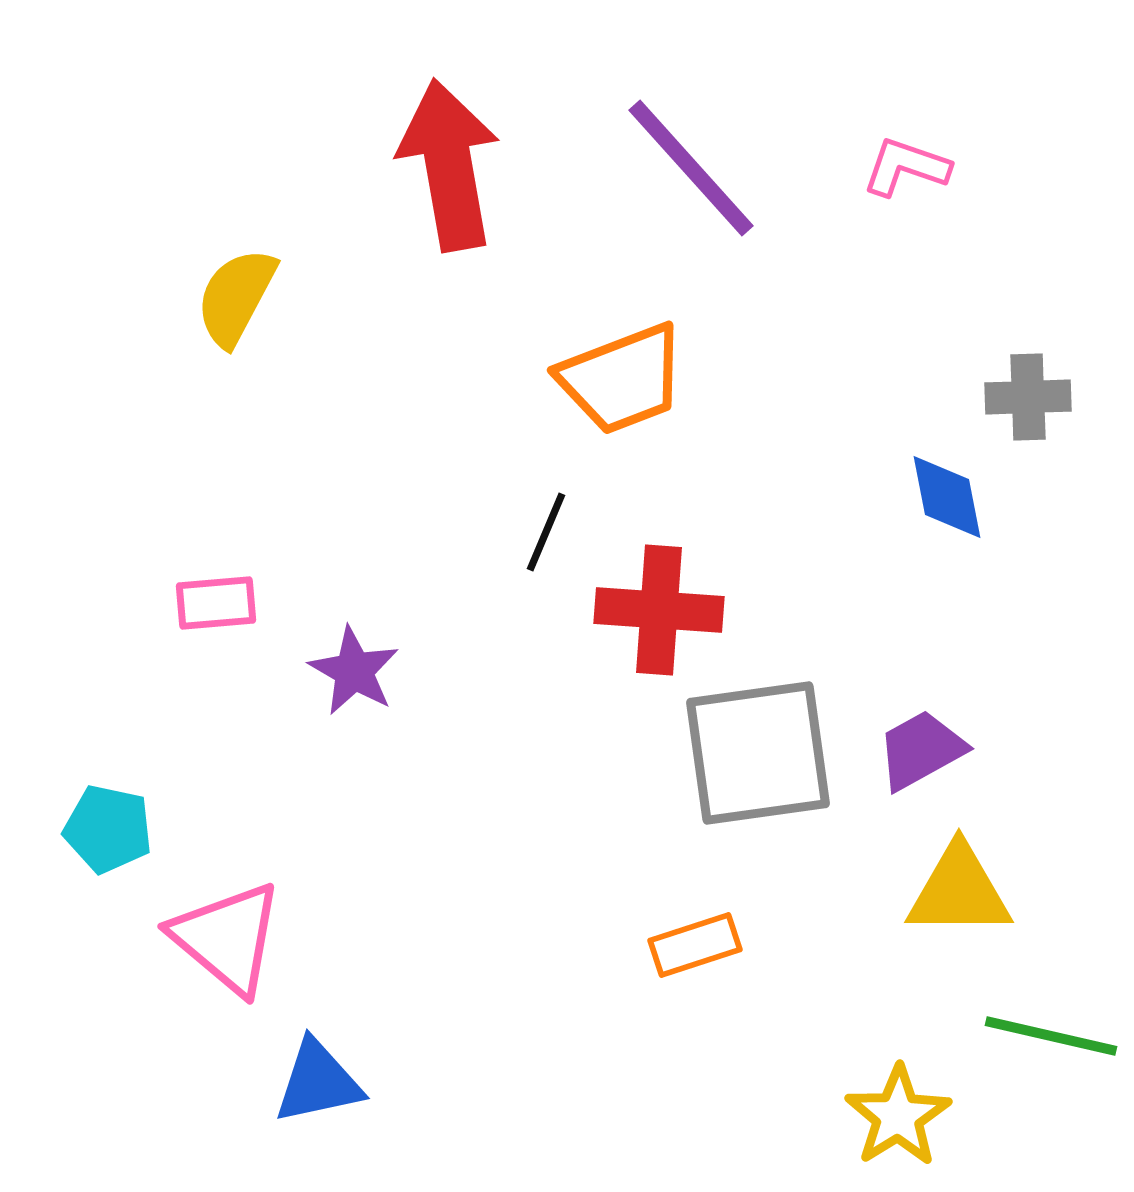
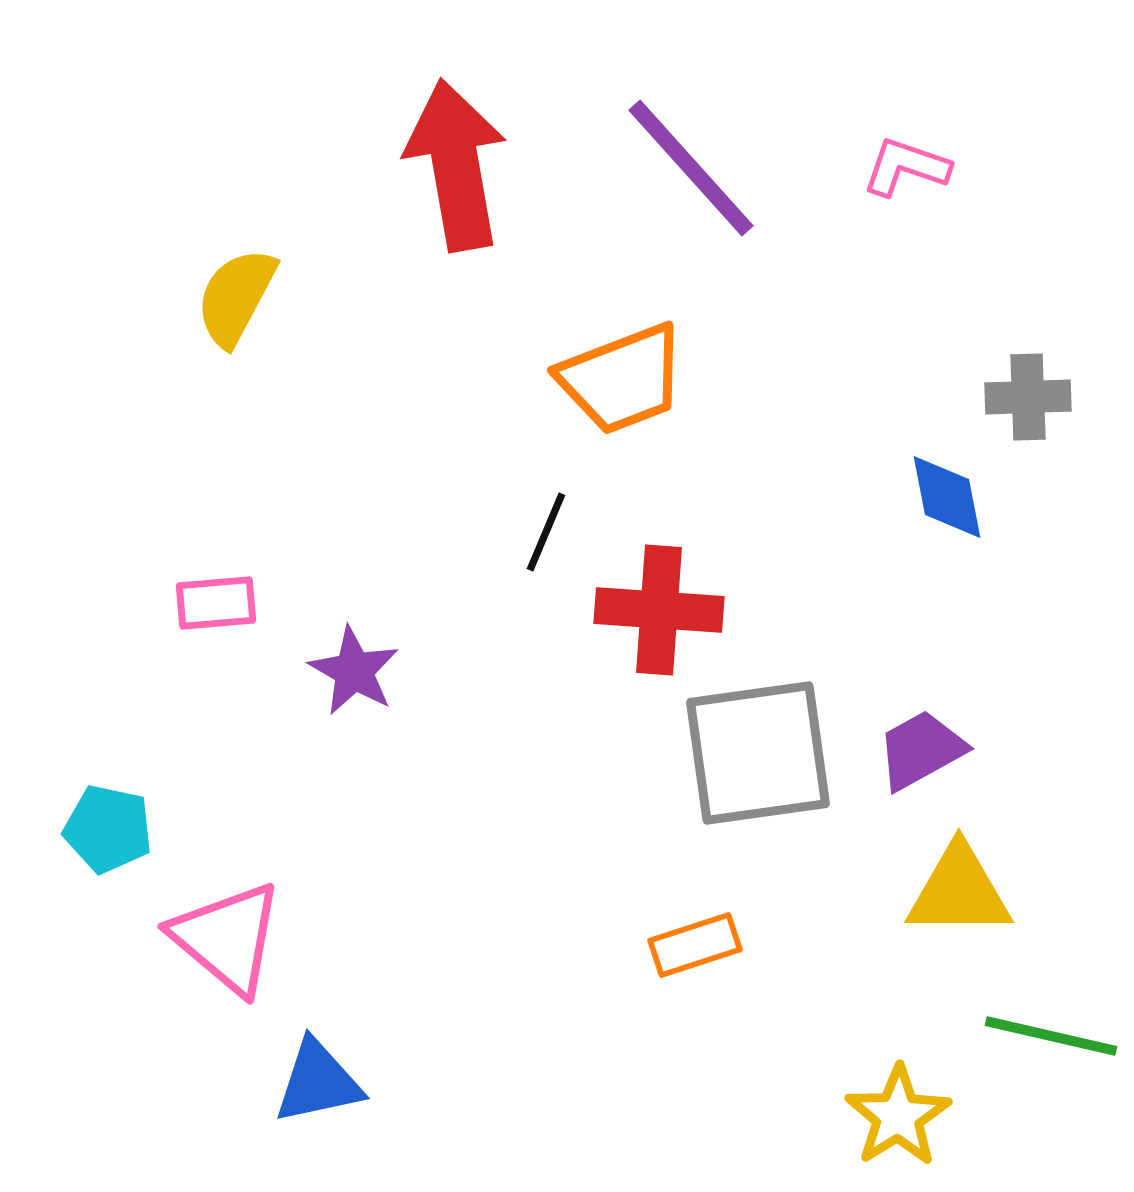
red arrow: moved 7 px right
